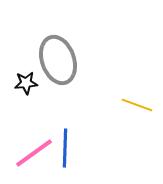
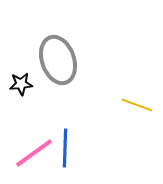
black star: moved 5 px left, 1 px down
